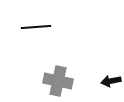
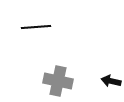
black arrow: rotated 24 degrees clockwise
